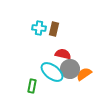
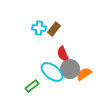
brown rectangle: rotated 24 degrees clockwise
red semicircle: rotated 126 degrees counterclockwise
green rectangle: rotated 40 degrees clockwise
